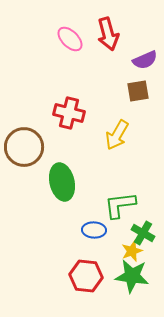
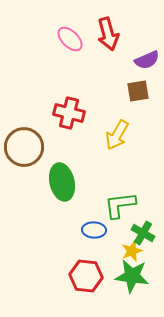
purple semicircle: moved 2 px right
